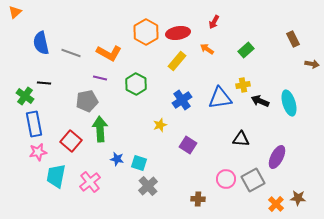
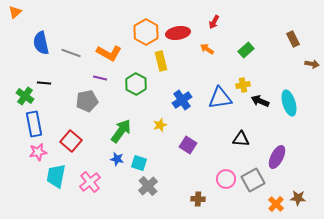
yellow rectangle: moved 16 px left; rotated 54 degrees counterclockwise
green arrow: moved 21 px right, 2 px down; rotated 40 degrees clockwise
